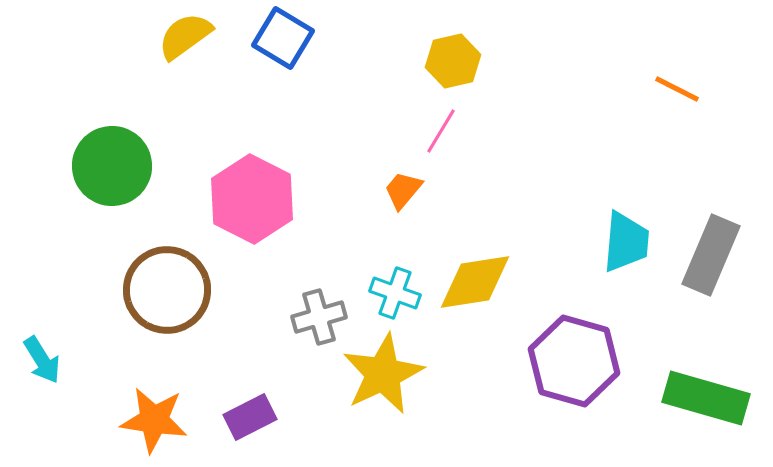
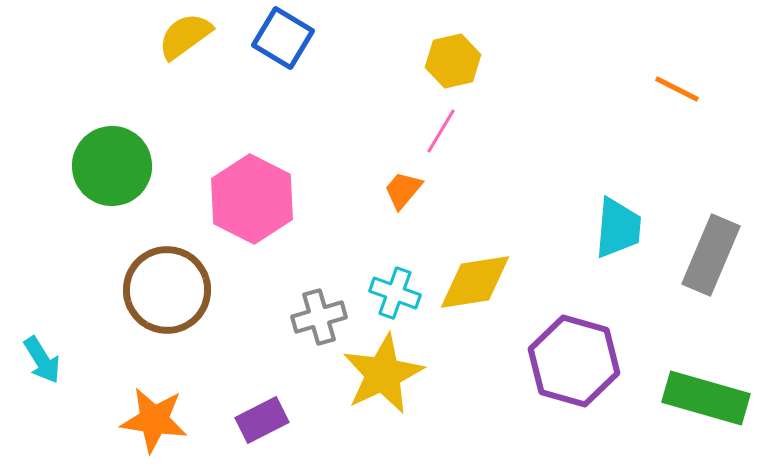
cyan trapezoid: moved 8 px left, 14 px up
purple rectangle: moved 12 px right, 3 px down
